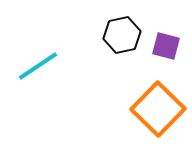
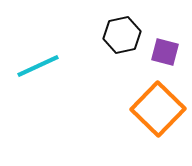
purple square: moved 1 px left, 6 px down
cyan line: rotated 9 degrees clockwise
